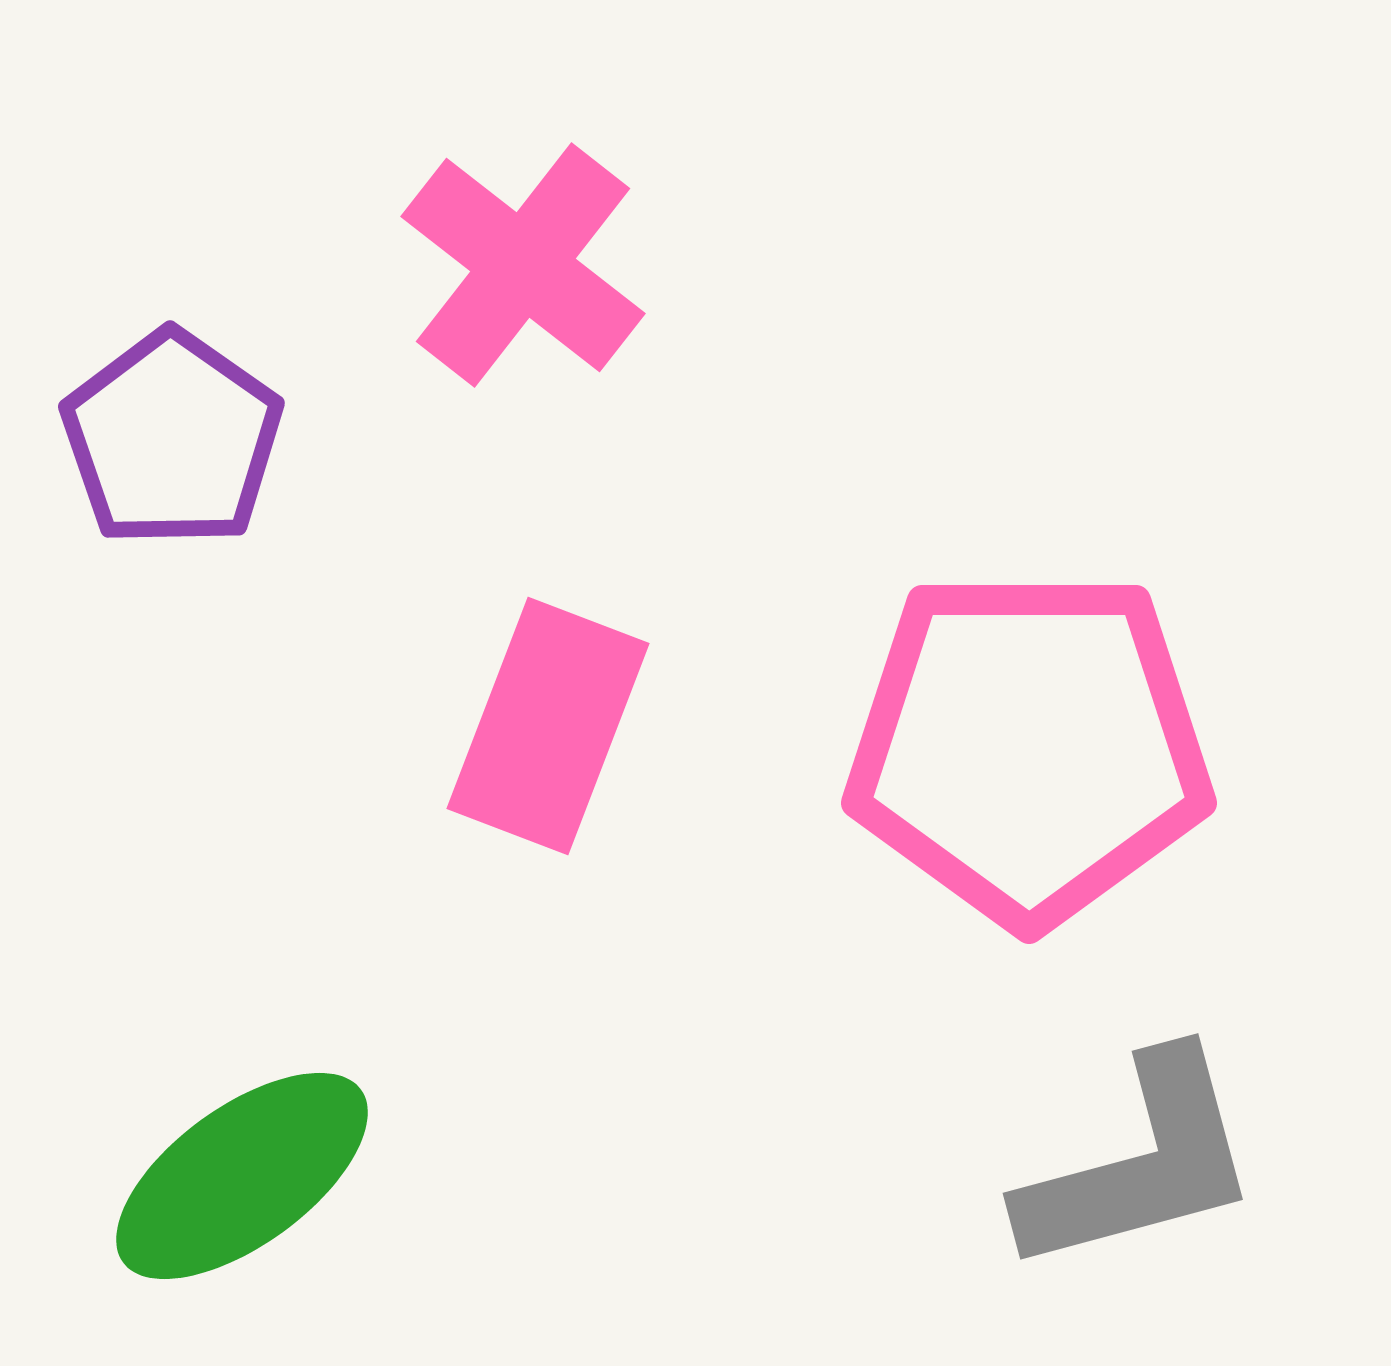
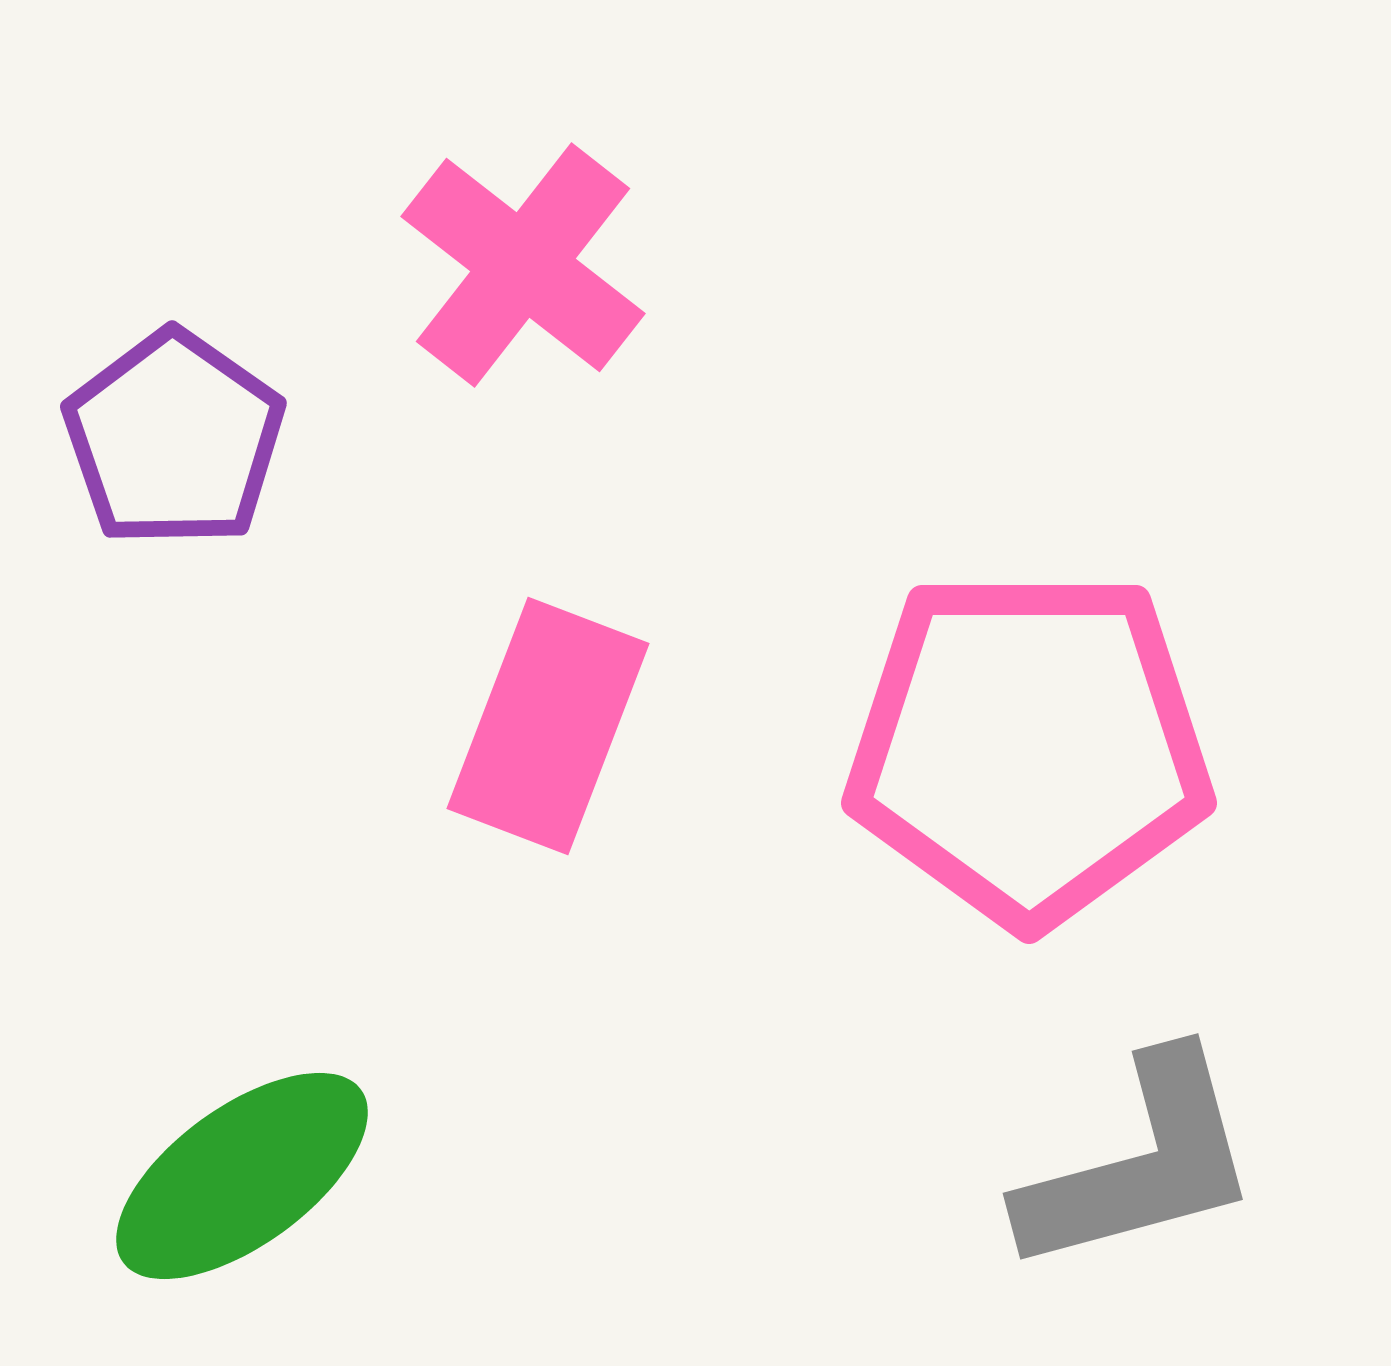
purple pentagon: moved 2 px right
